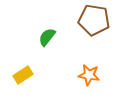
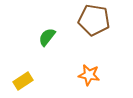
yellow rectangle: moved 6 px down
